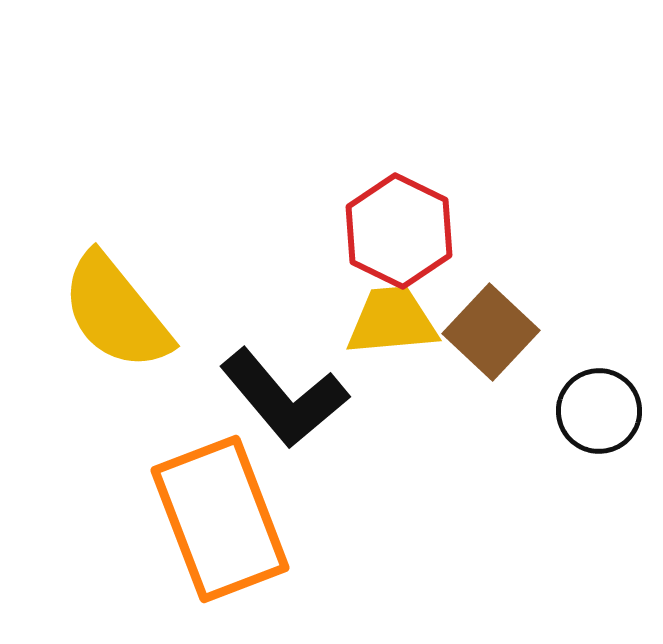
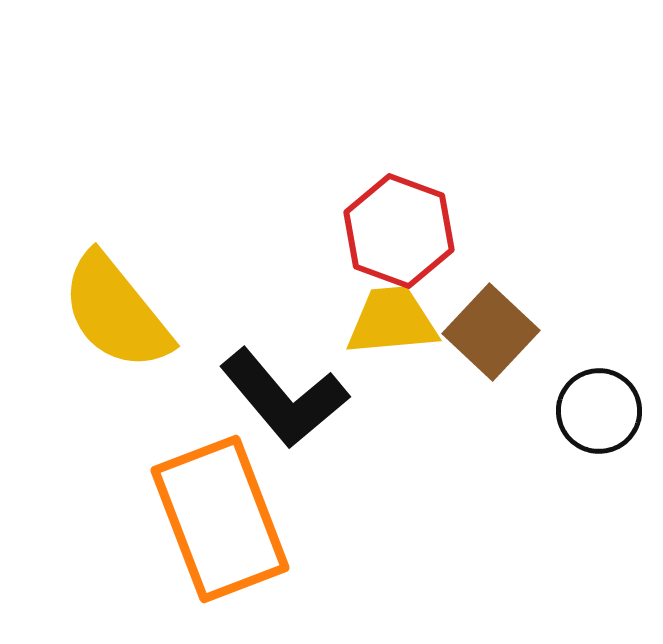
red hexagon: rotated 6 degrees counterclockwise
